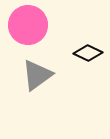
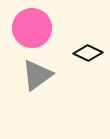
pink circle: moved 4 px right, 3 px down
